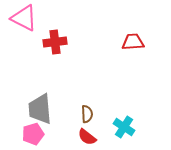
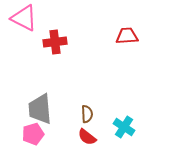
red trapezoid: moved 6 px left, 6 px up
